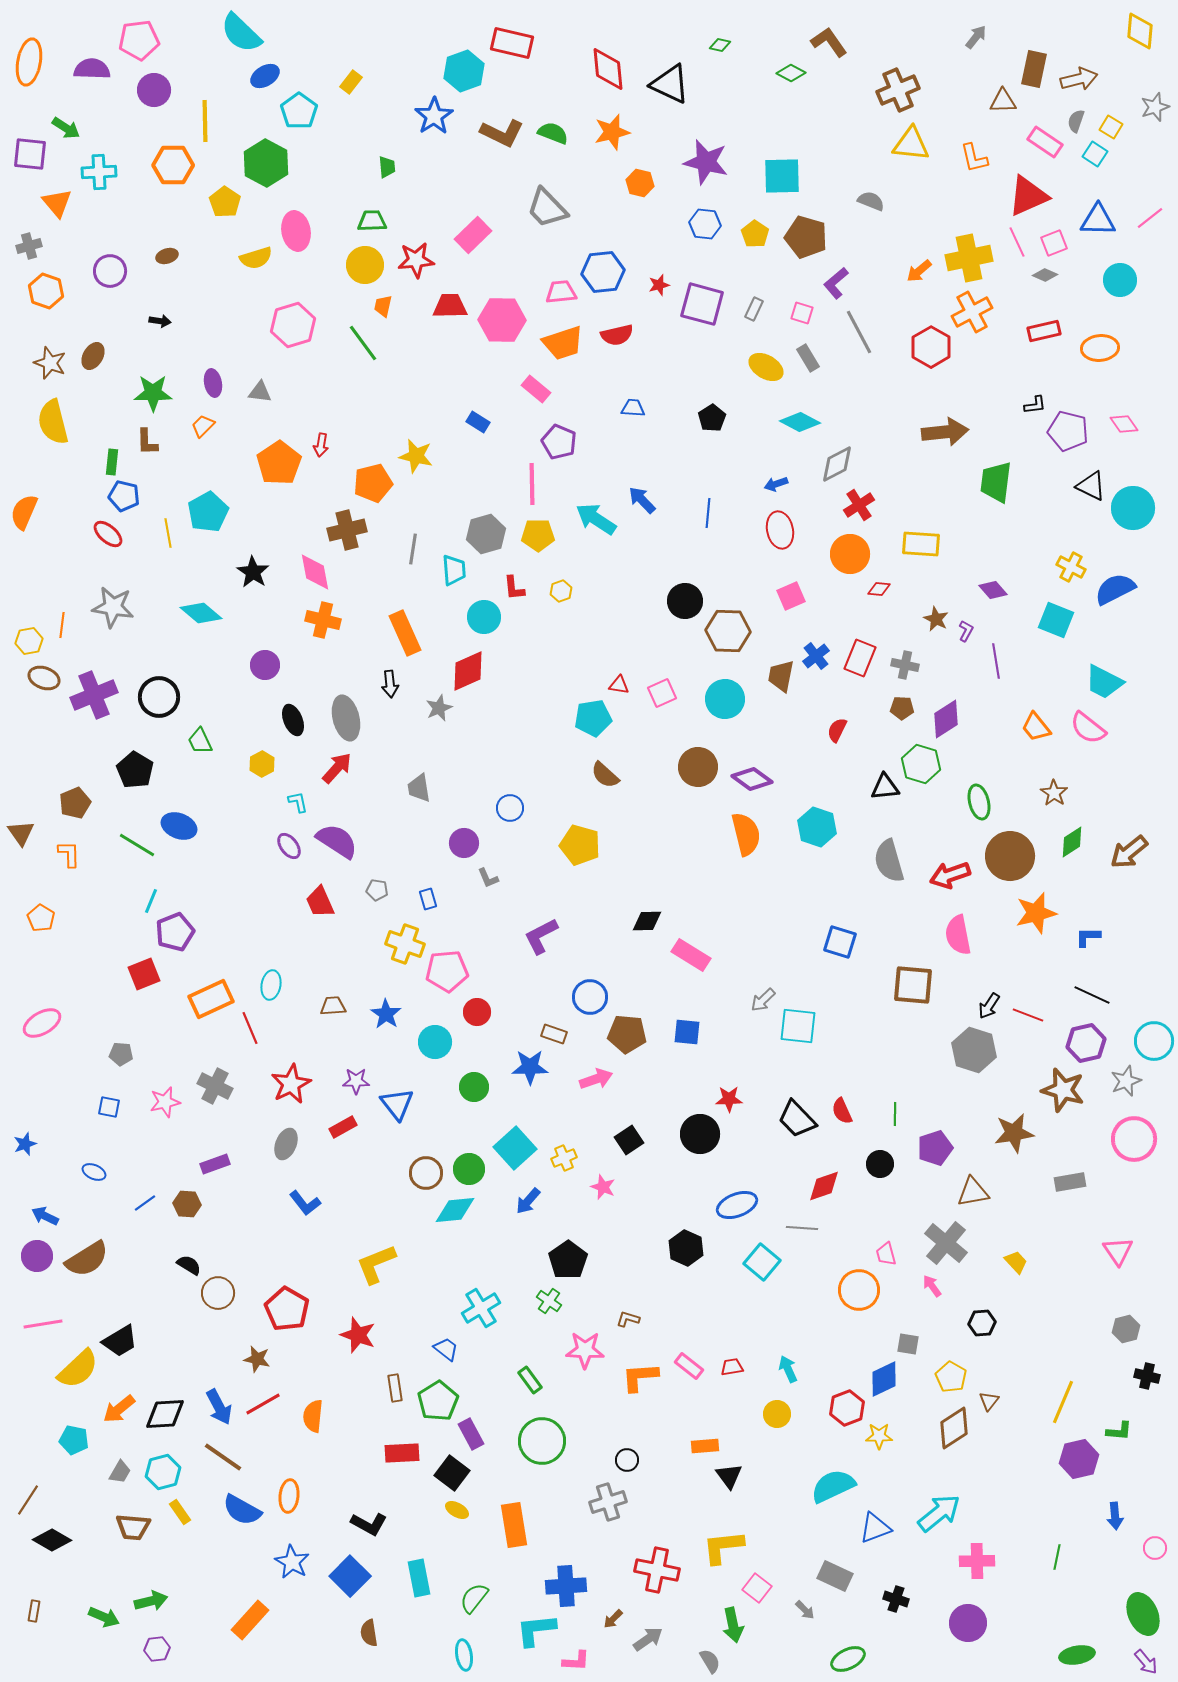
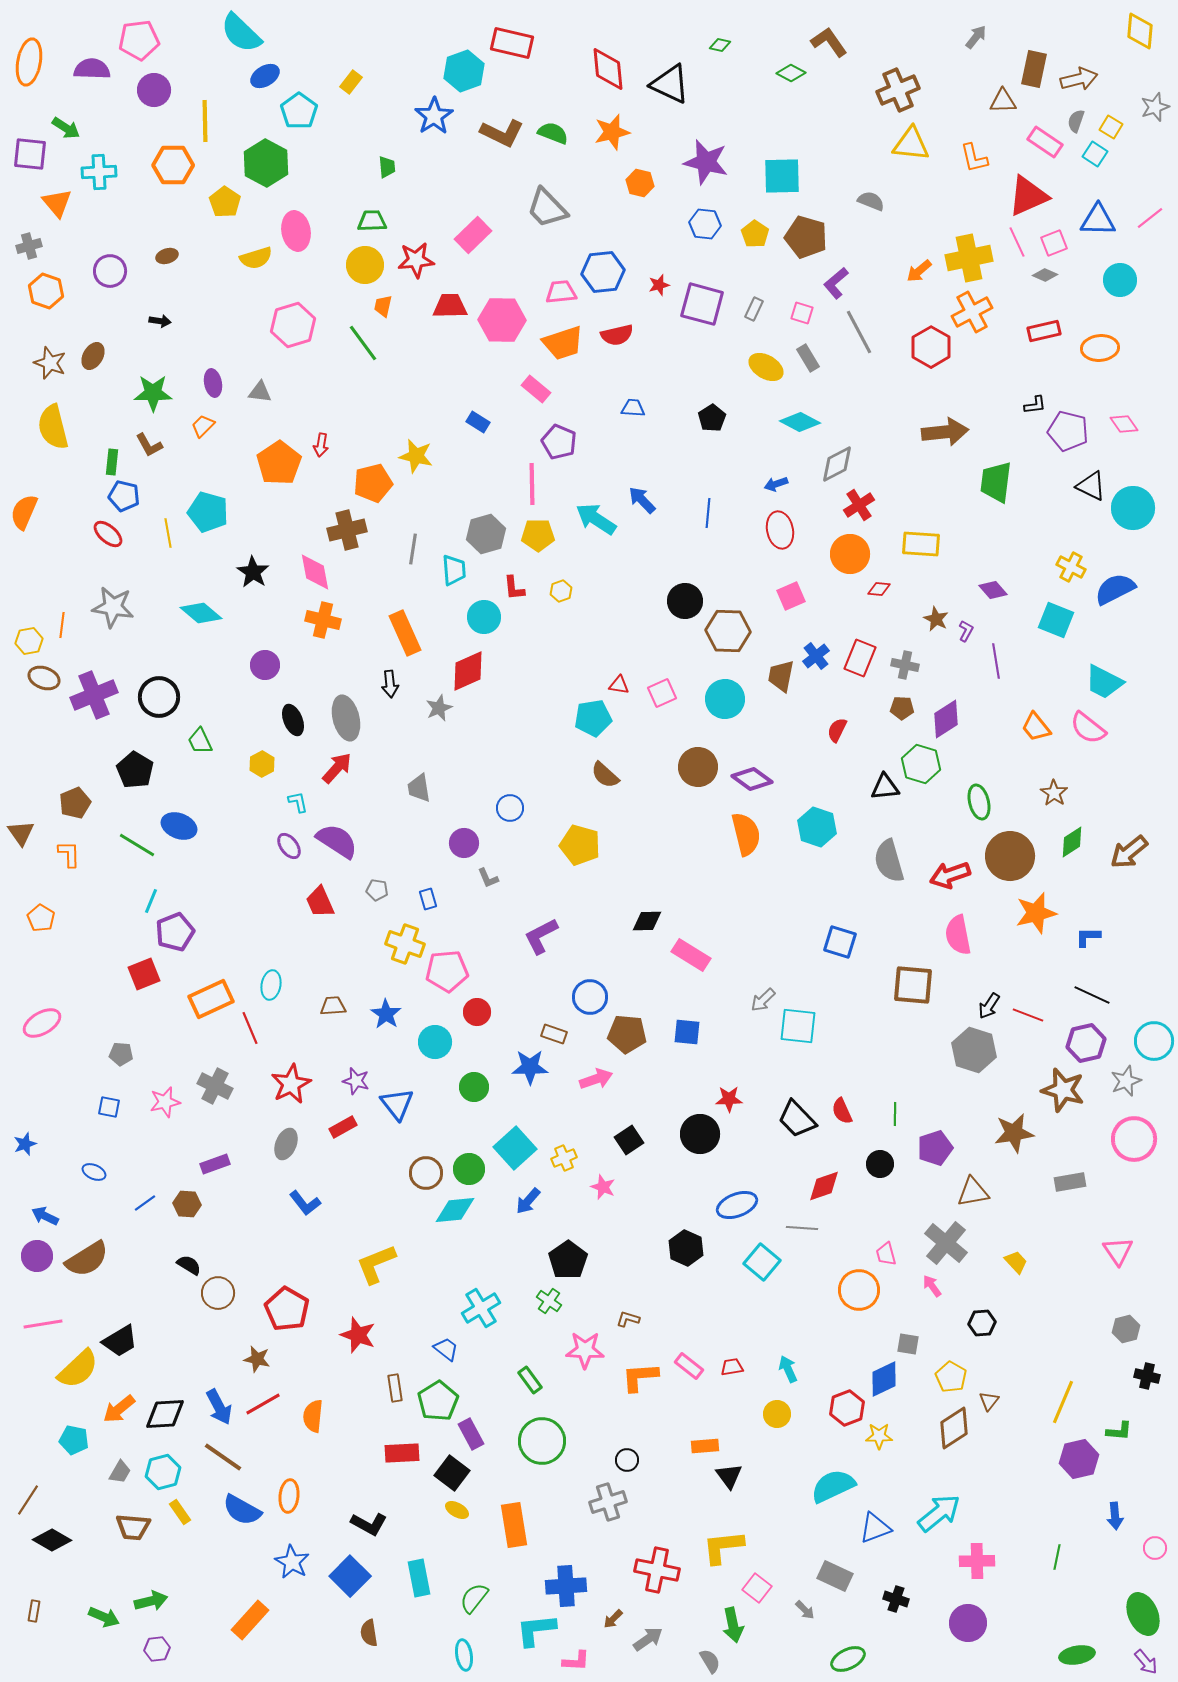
yellow semicircle at (53, 422): moved 5 px down
brown L-shape at (147, 442): moved 2 px right, 3 px down; rotated 28 degrees counterclockwise
cyan pentagon at (208, 512): rotated 27 degrees counterclockwise
purple star at (356, 1081): rotated 16 degrees clockwise
